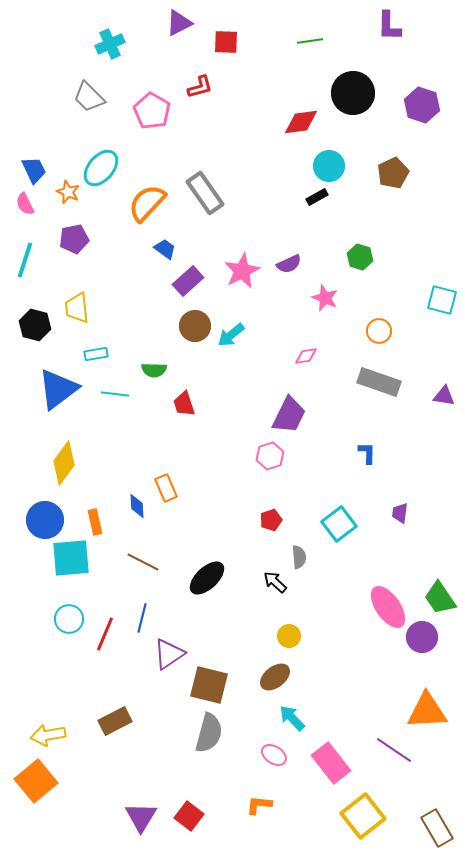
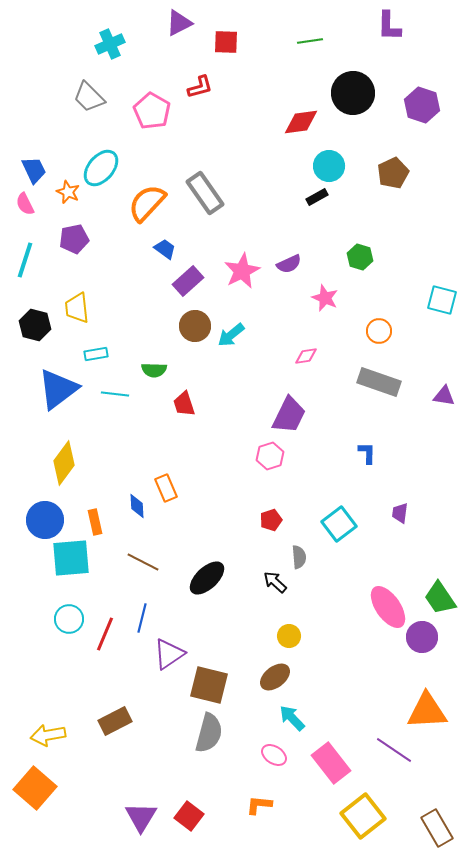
orange square at (36, 781): moved 1 px left, 7 px down; rotated 9 degrees counterclockwise
